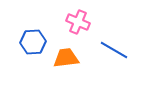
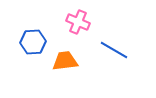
orange trapezoid: moved 1 px left, 3 px down
